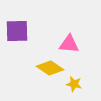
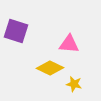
purple square: moved 1 px left; rotated 20 degrees clockwise
yellow diamond: rotated 8 degrees counterclockwise
